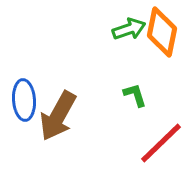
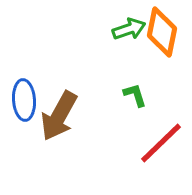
brown arrow: moved 1 px right
